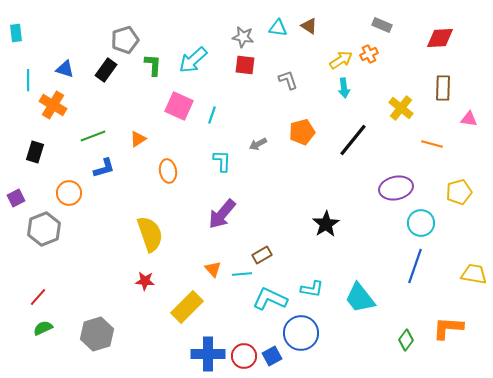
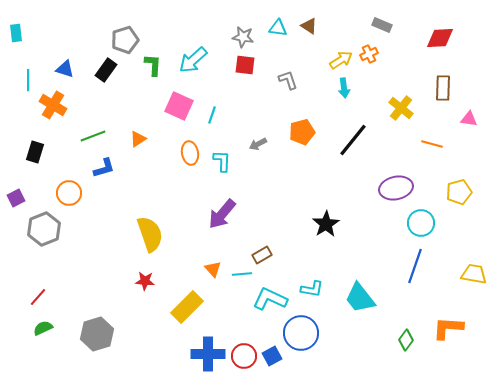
orange ellipse at (168, 171): moved 22 px right, 18 px up
